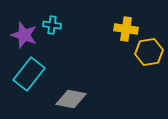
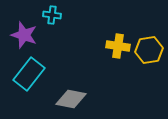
cyan cross: moved 10 px up
yellow cross: moved 8 px left, 17 px down
yellow hexagon: moved 2 px up
